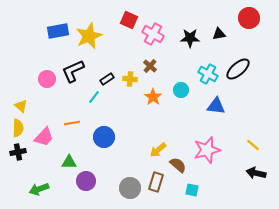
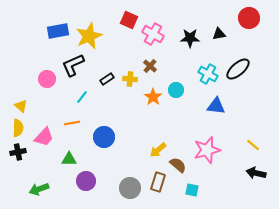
black L-shape: moved 6 px up
cyan circle: moved 5 px left
cyan line: moved 12 px left
green triangle: moved 3 px up
brown rectangle: moved 2 px right
